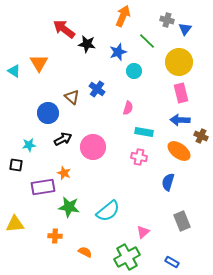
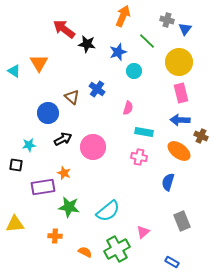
green cross: moved 10 px left, 8 px up
